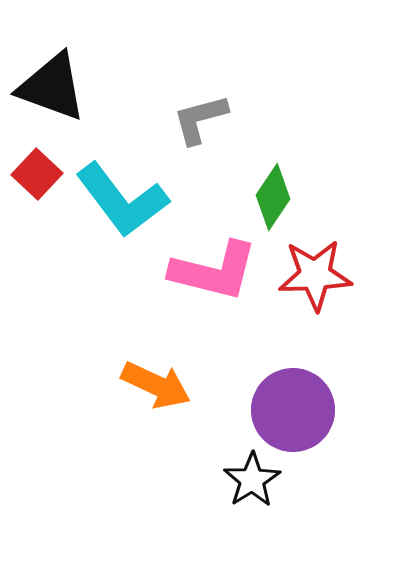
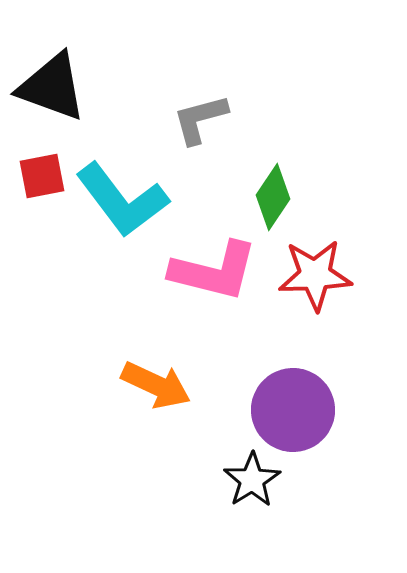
red square: moved 5 px right, 2 px down; rotated 36 degrees clockwise
